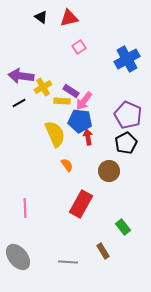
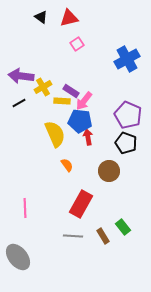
pink square: moved 2 px left, 3 px up
black pentagon: rotated 25 degrees counterclockwise
brown rectangle: moved 15 px up
gray line: moved 5 px right, 26 px up
